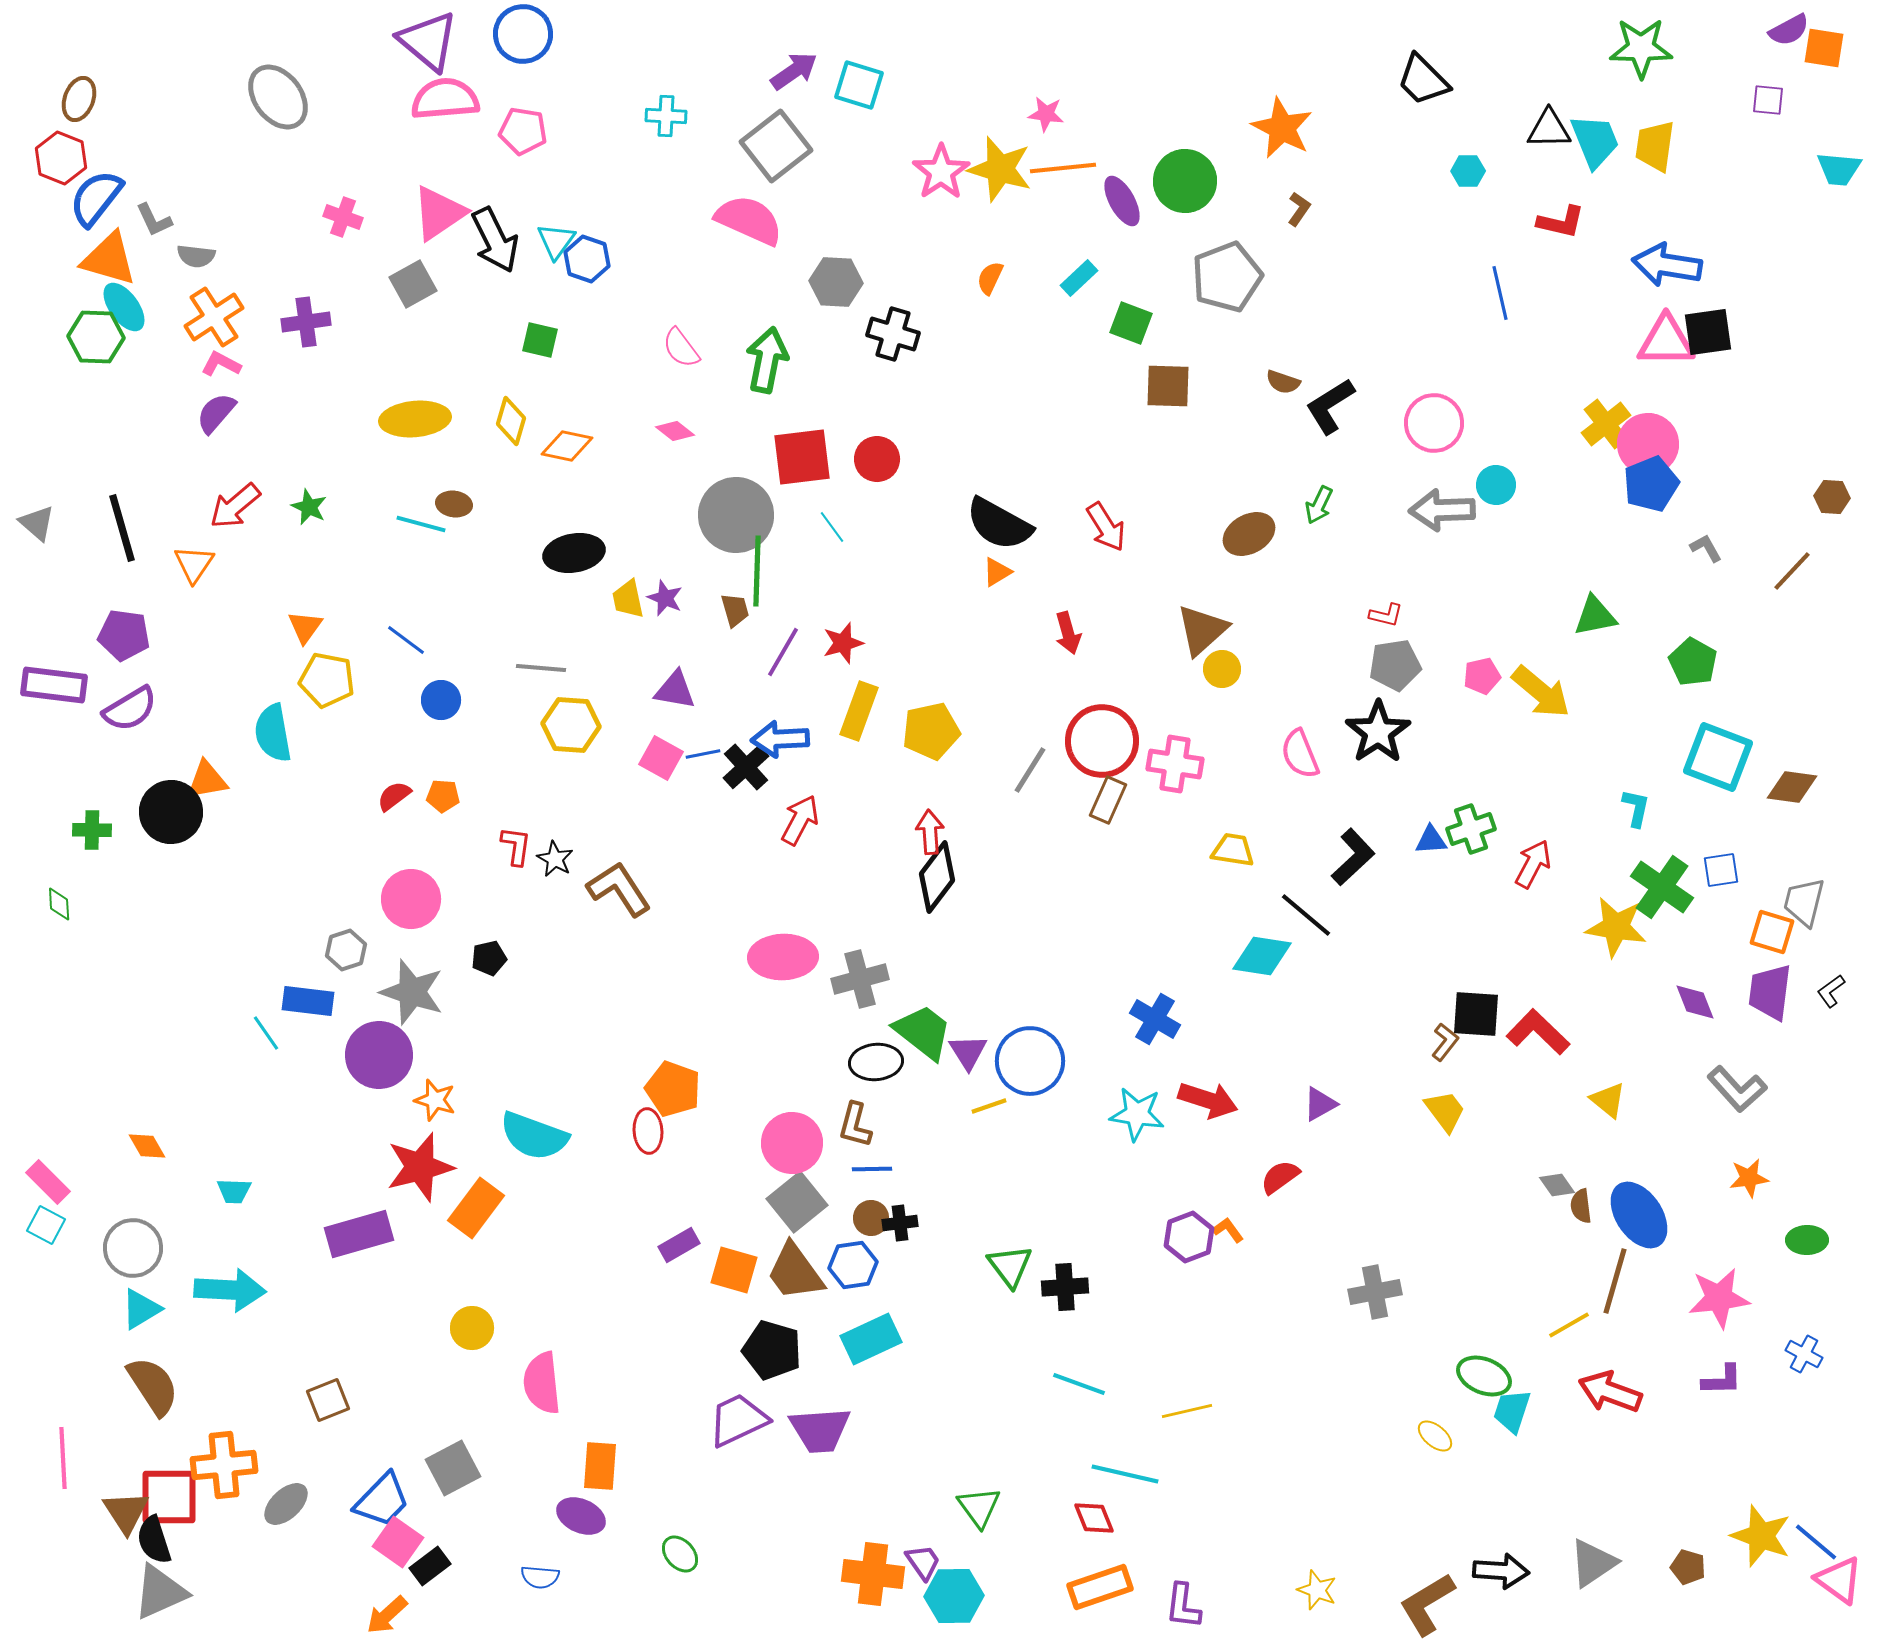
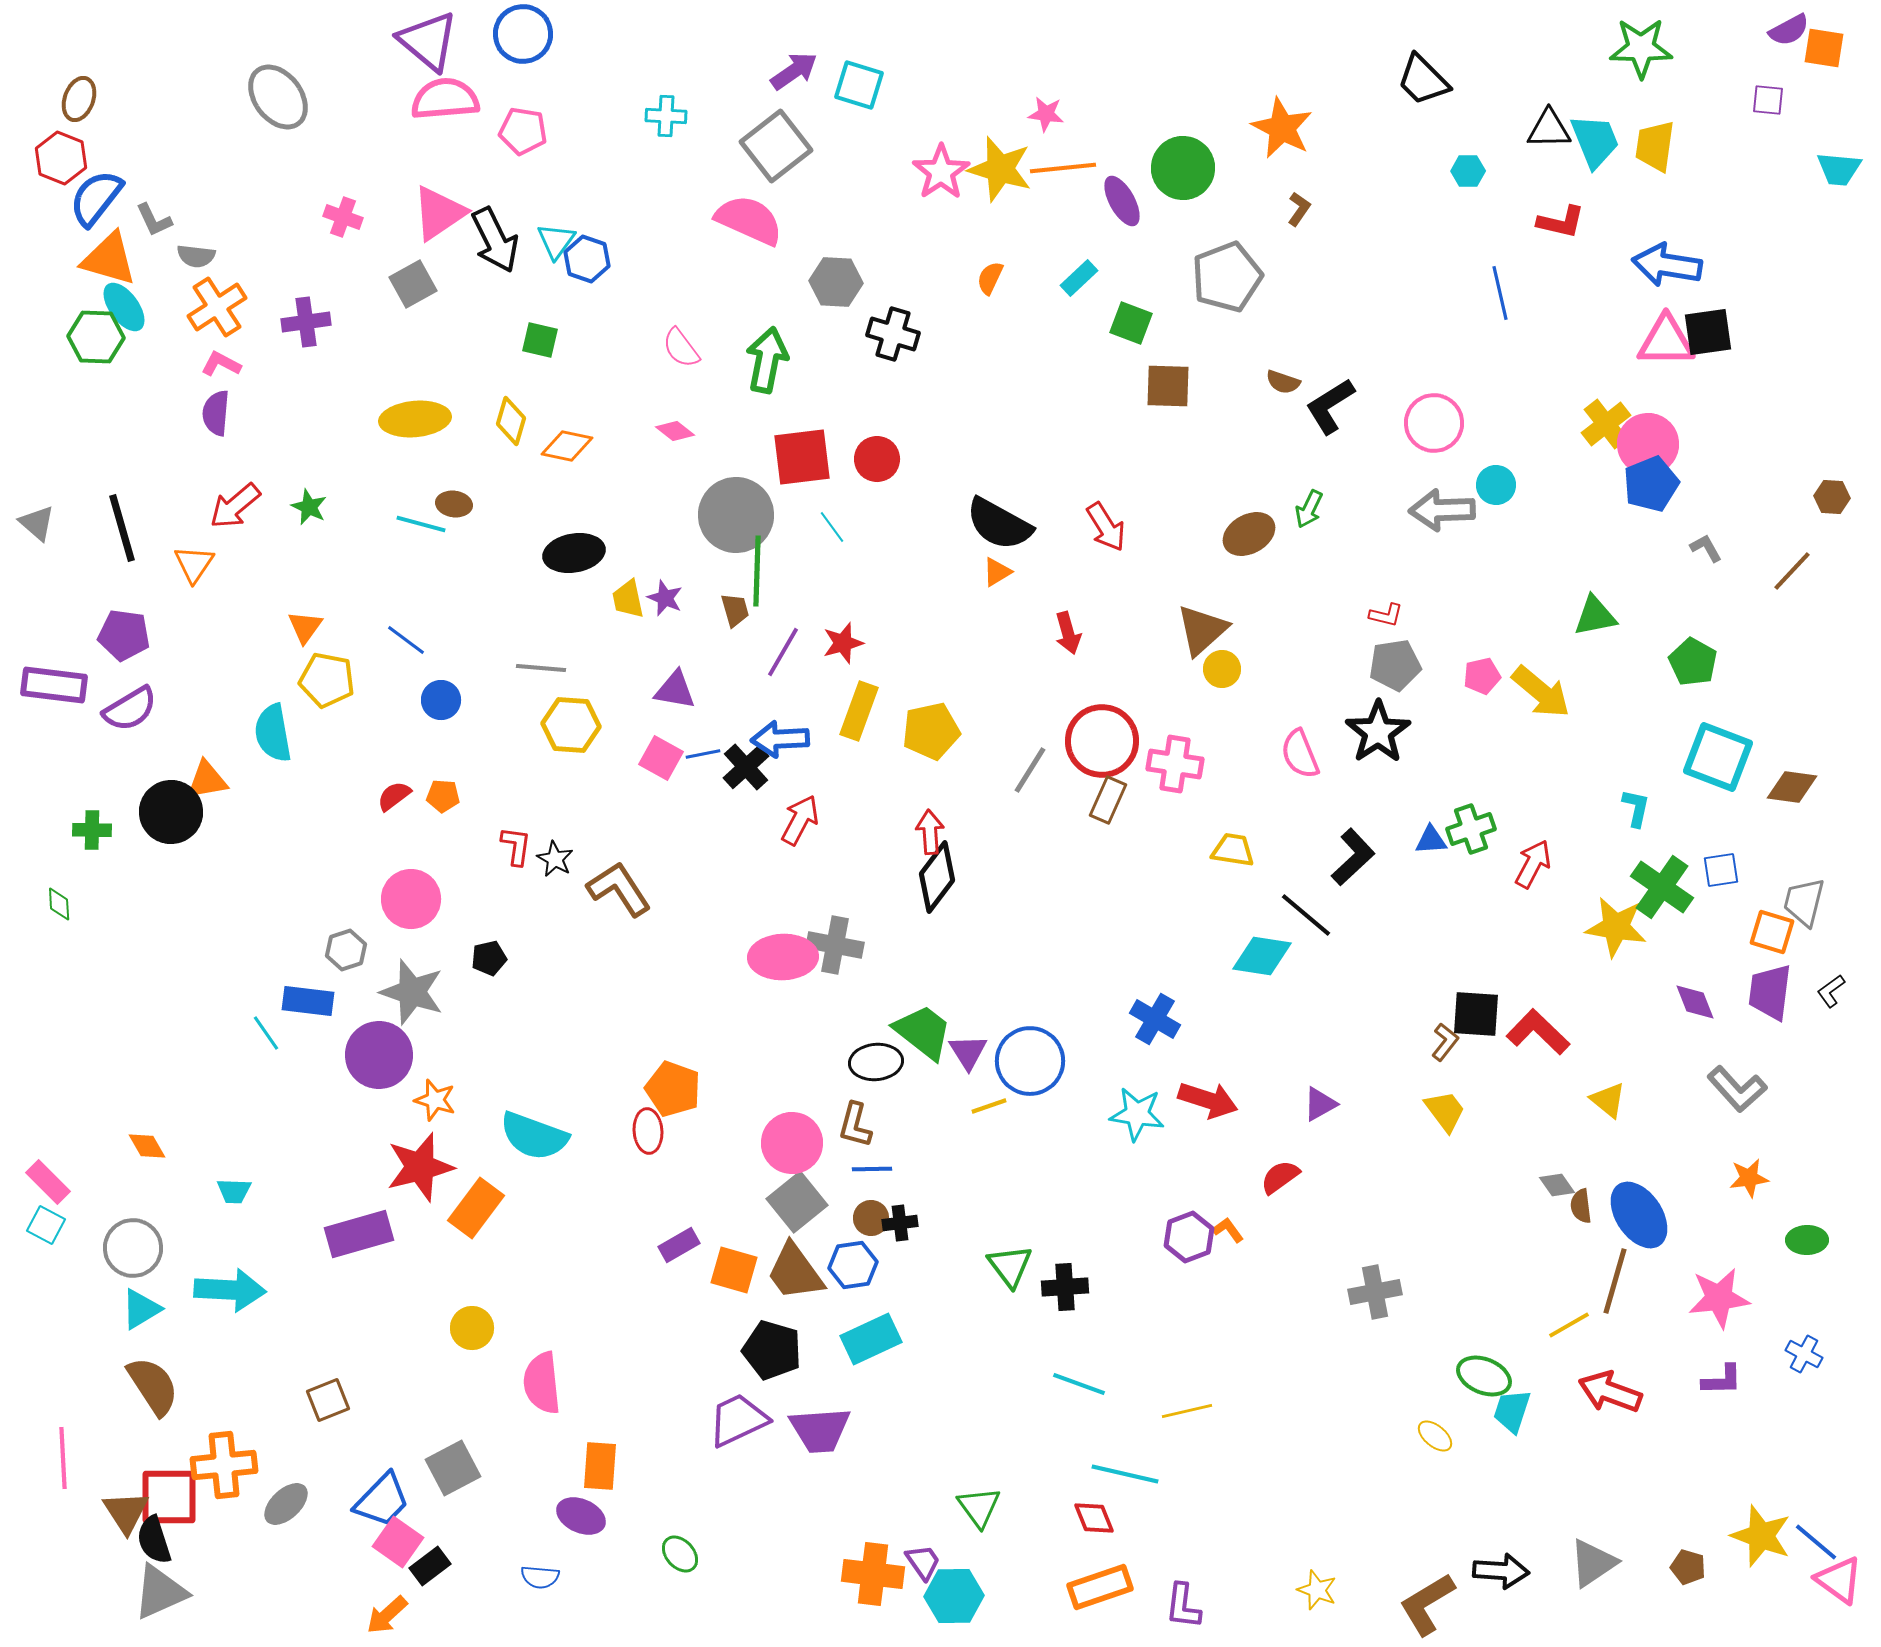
green circle at (1185, 181): moved 2 px left, 13 px up
orange cross at (214, 317): moved 3 px right, 10 px up
purple semicircle at (216, 413): rotated 36 degrees counterclockwise
green arrow at (1319, 505): moved 10 px left, 4 px down
gray cross at (860, 979): moved 25 px left, 34 px up; rotated 26 degrees clockwise
